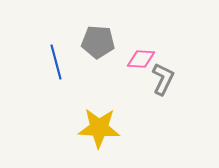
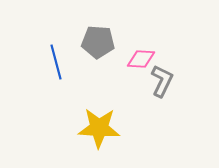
gray L-shape: moved 1 px left, 2 px down
